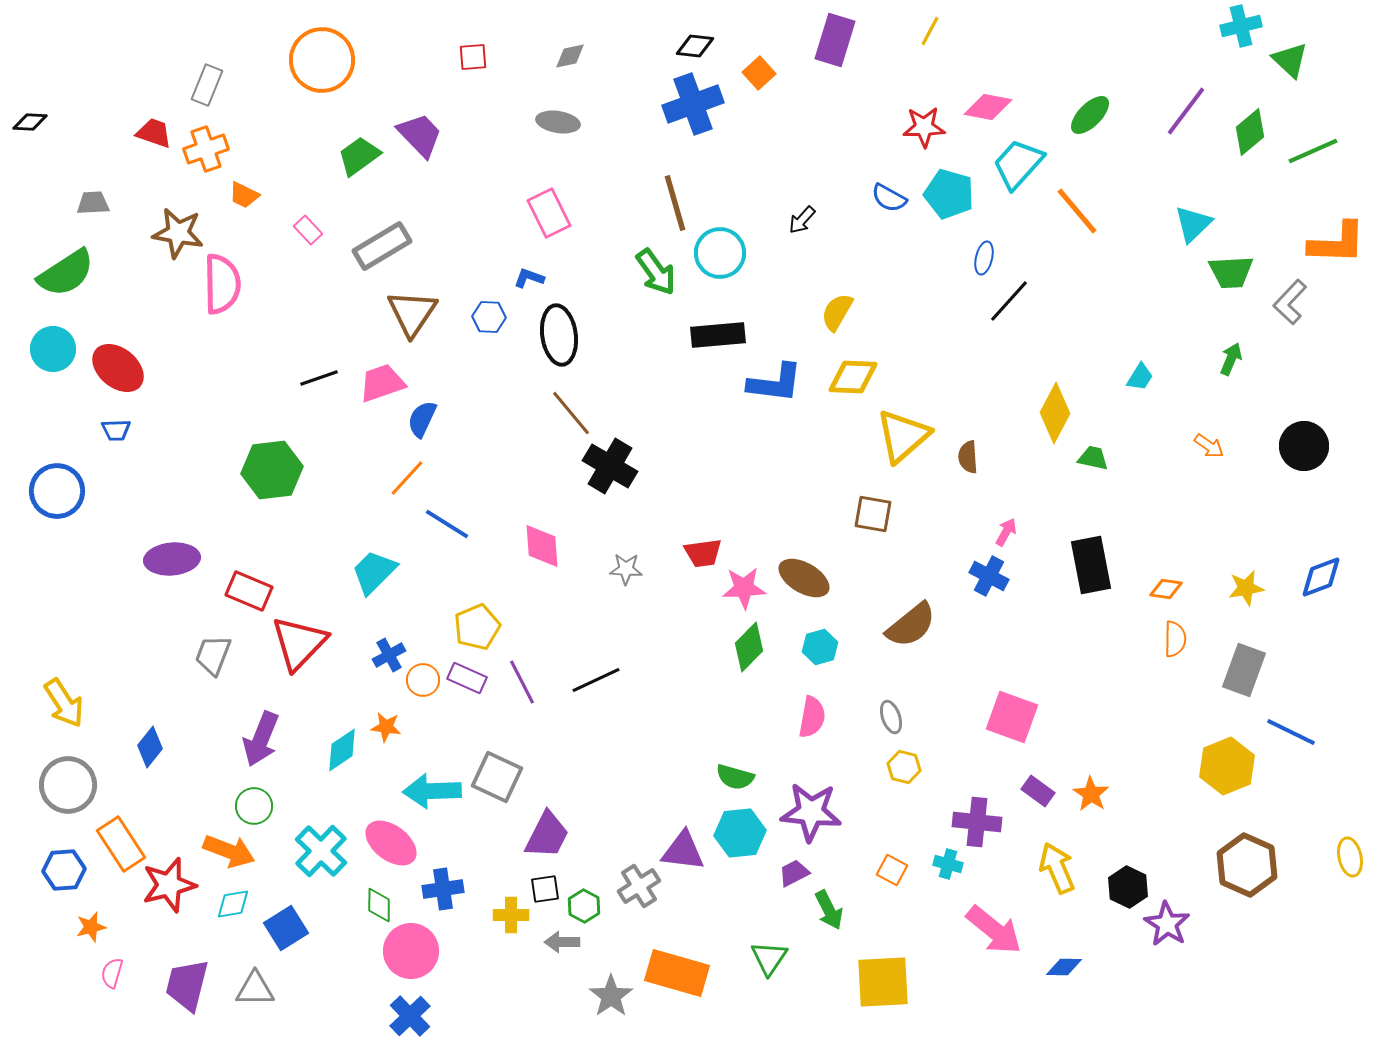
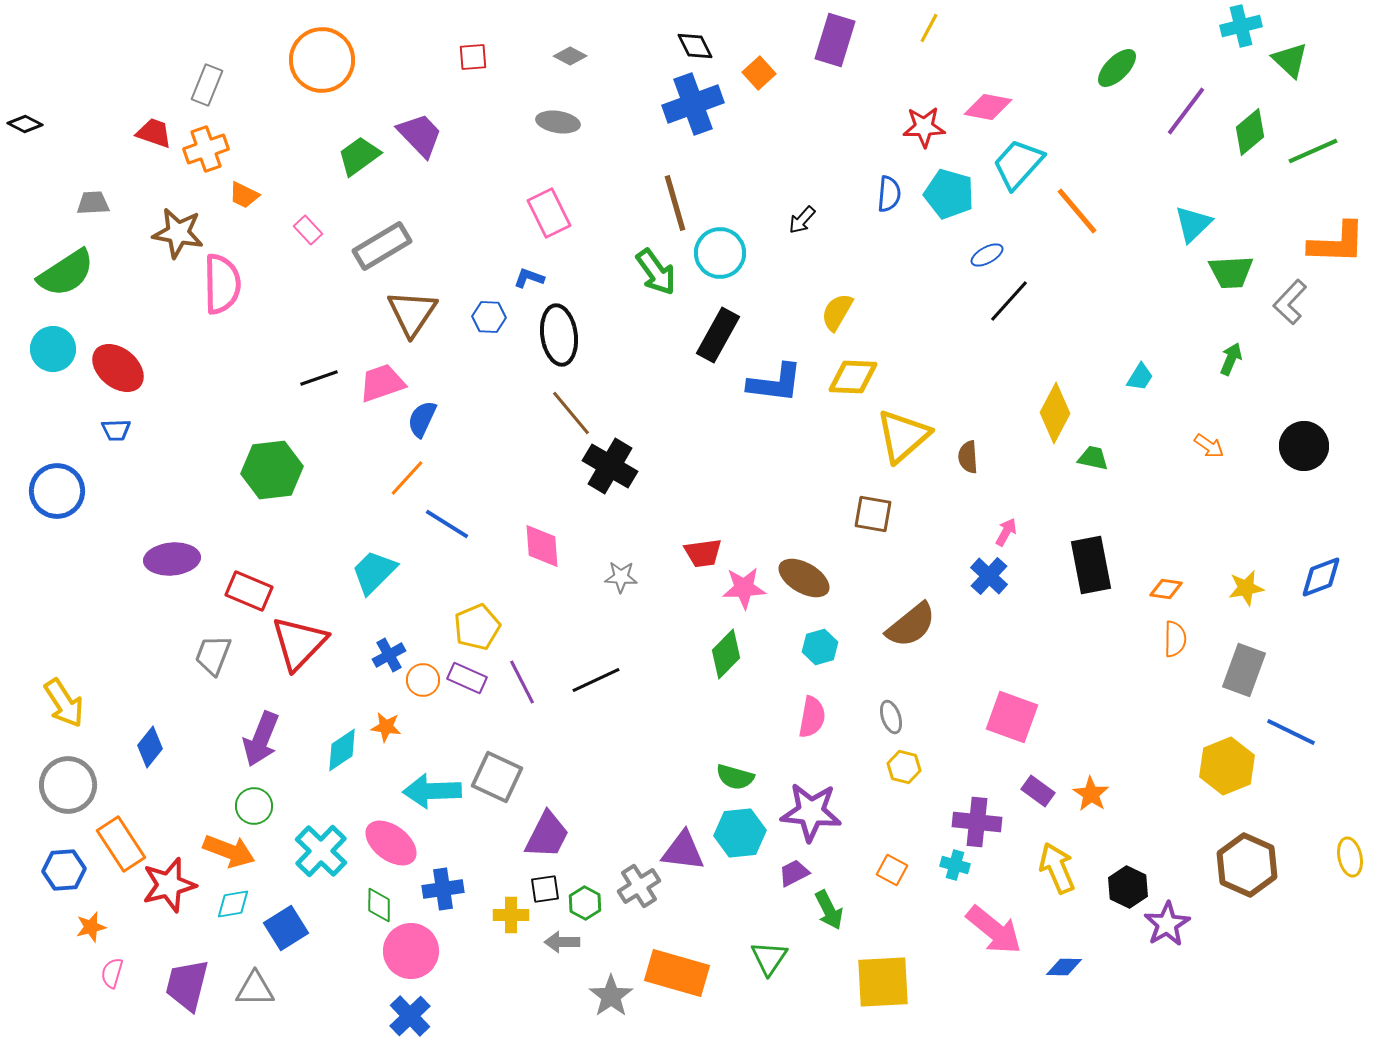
yellow line at (930, 31): moved 1 px left, 3 px up
black diamond at (695, 46): rotated 57 degrees clockwise
gray diamond at (570, 56): rotated 40 degrees clockwise
green ellipse at (1090, 115): moved 27 px right, 47 px up
black diamond at (30, 122): moved 5 px left, 2 px down; rotated 24 degrees clockwise
blue semicircle at (889, 198): moved 4 px up; rotated 114 degrees counterclockwise
blue ellipse at (984, 258): moved 3 px right, 3 px up; rotated 48 degrees clockwise
black rectangle at (718, 335): rotated 56 degrees counterclockwise
gray star at (626, 569): moved 5 px left, 8 px down
blue cross at (989, 576): rotated 15 degrees clockwise
green diamond at (749, 647): moved 23 px left, 7 px down
cyan cross at (948, 864): moved 7 px right, 1 px down
green hexagon at (584, 906): moved 1 px right, 3 px up
purple star at (1167, 924): rotated 9 degrees clockwise
